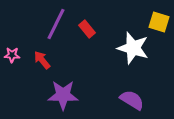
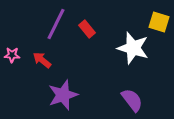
red arrow: rotated 12 degrees counterclockwise
purple star: rotated 20 degrees counterclockwise
purple semicircle: rotated 20 degrees clockwise
